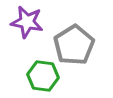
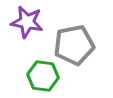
gray pentagon: rotated 21 degrees clockwise
